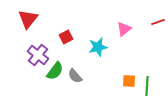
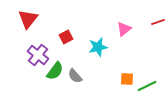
orange square: moved 2 px left, 2 px up
green line: rotated 60 degrees clockwise
